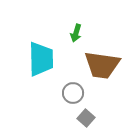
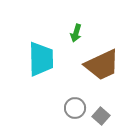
brown trapezoid: rotated 33 degrees counterclockwise
gray circle: moved 2 px right, 15 px down
gray square: moved 15 px right, 2 px up
